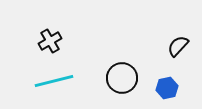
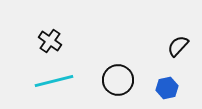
black cross: rotated 25 degrees counterclockwise
black circle: moved 4 px left, 2 px down
